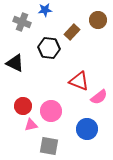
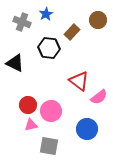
blue star: moved 1 px right, 4 px down; rotated 24 degrees counterclockwise
red triangle: rotated 15 degrees clockwise
red circle: moved 5 px right, 1 px up
